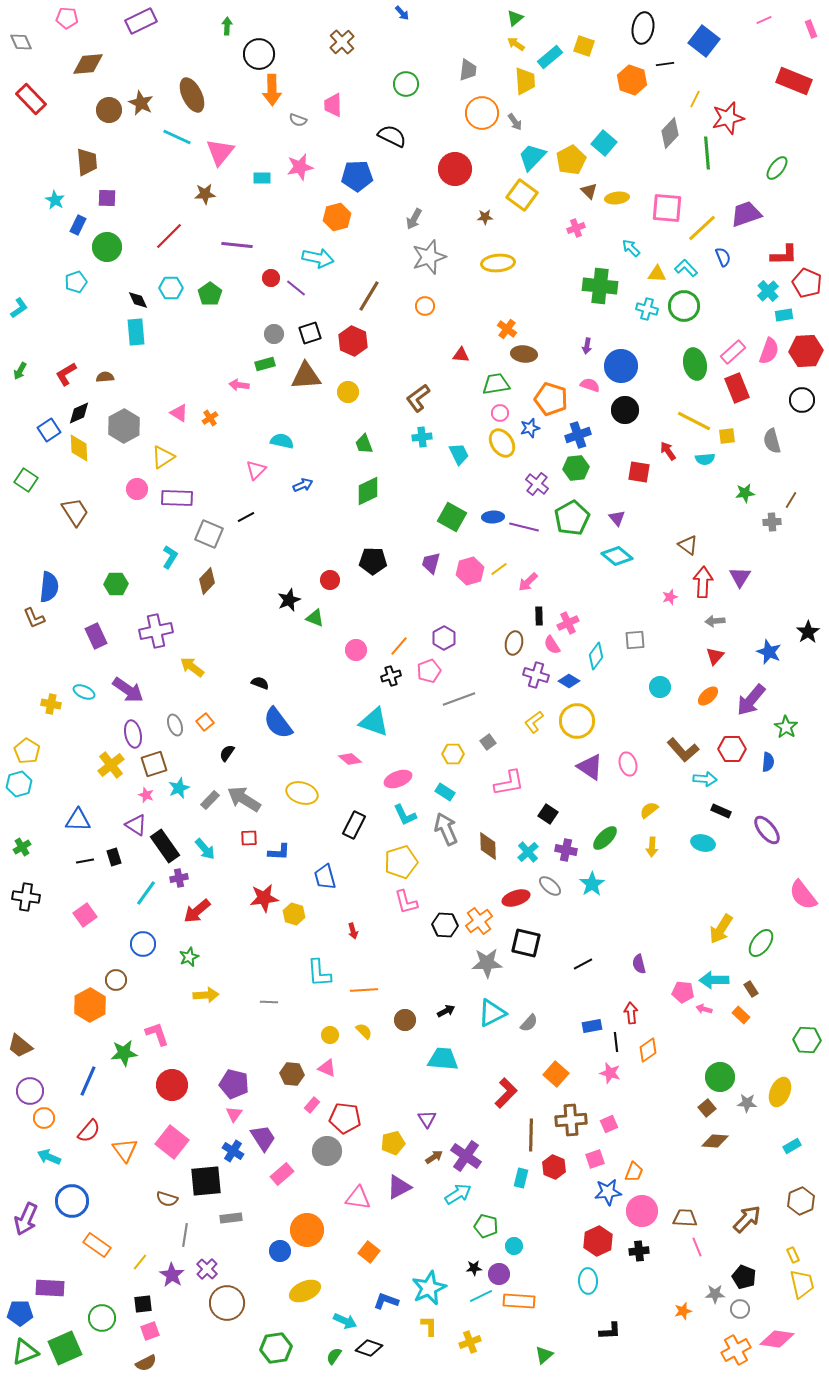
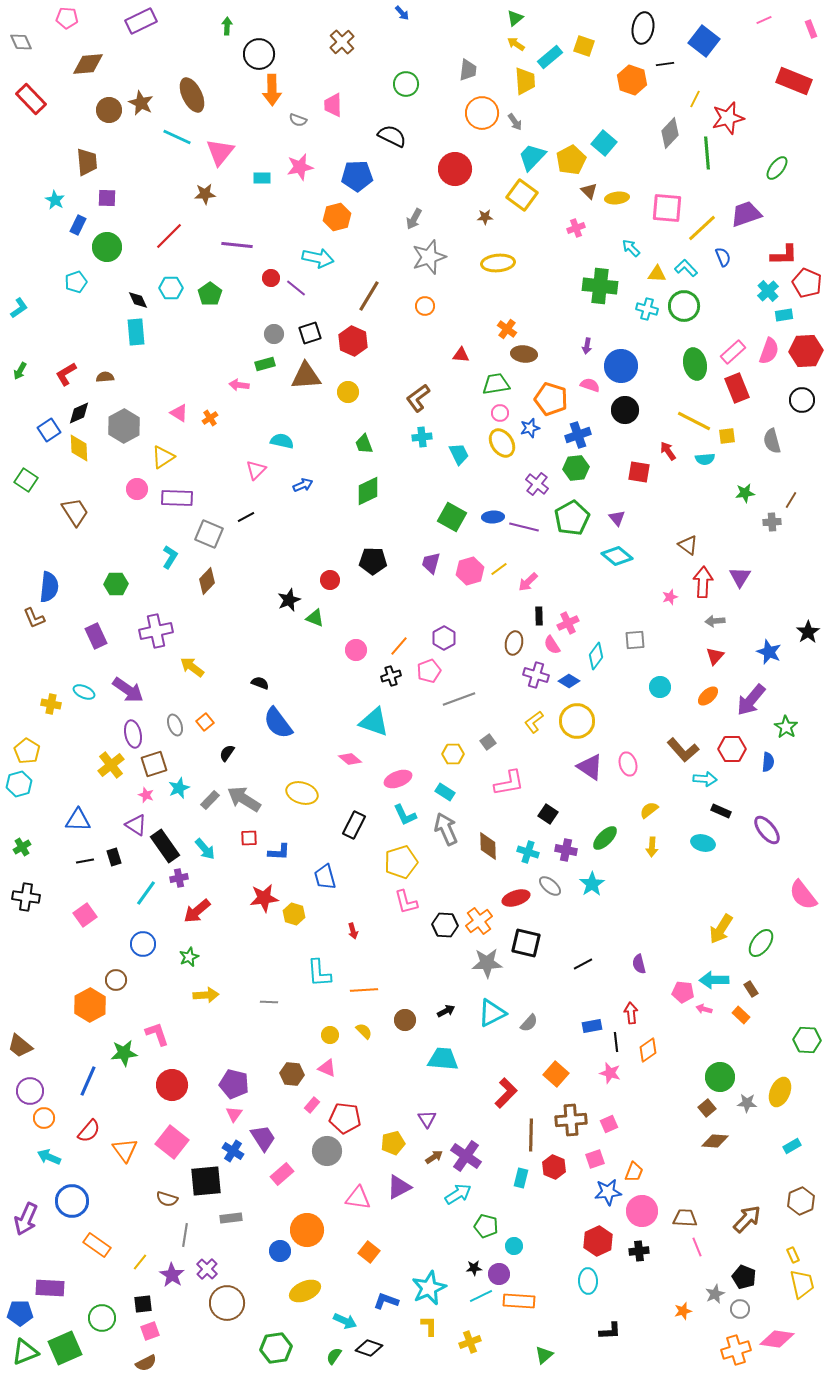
cyan cross at (528, 852): rotated 30 degrees counterclockwise
gray star at (715, 1294): rotated 24 degrees counterclockwise
orange cross at (736, 1350): rotated 12 degrees clockwise
